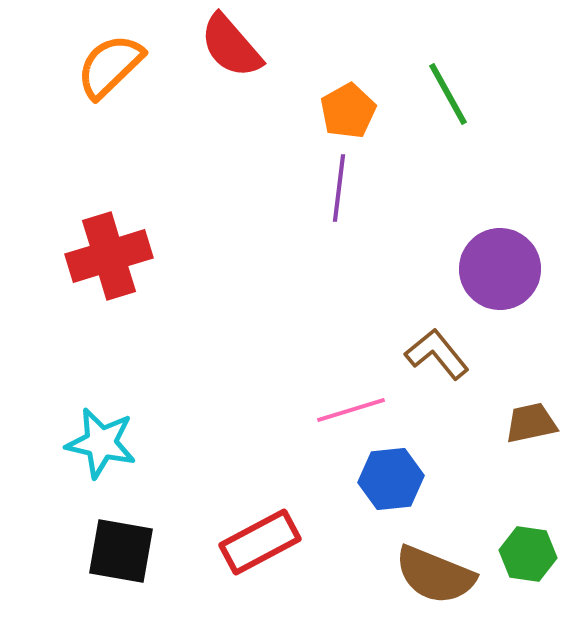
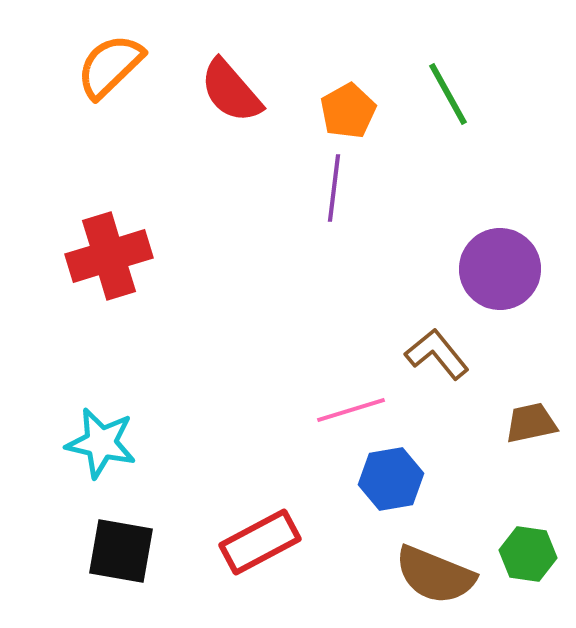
red semicircle: moved 45 px down
purple line: moved 5 px left
blue hexagon: rotated 4 degrees counterclockwise
